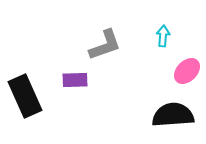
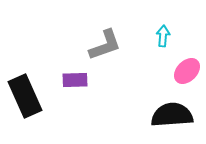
black semicircle: moved 1 px left
